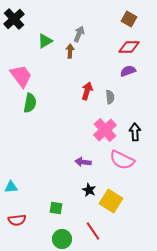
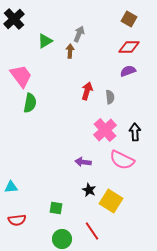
red line: moved 1 px left
